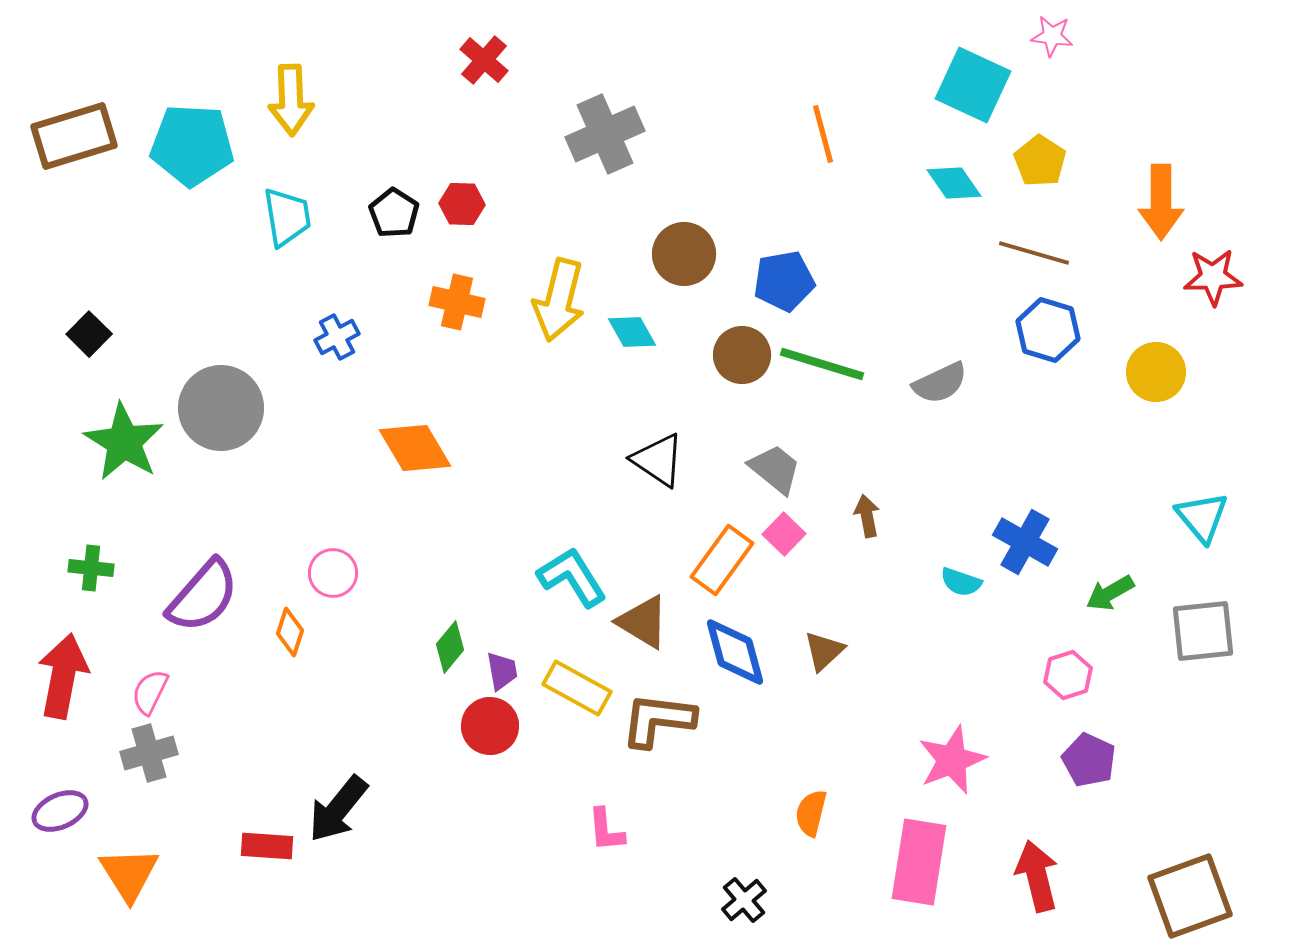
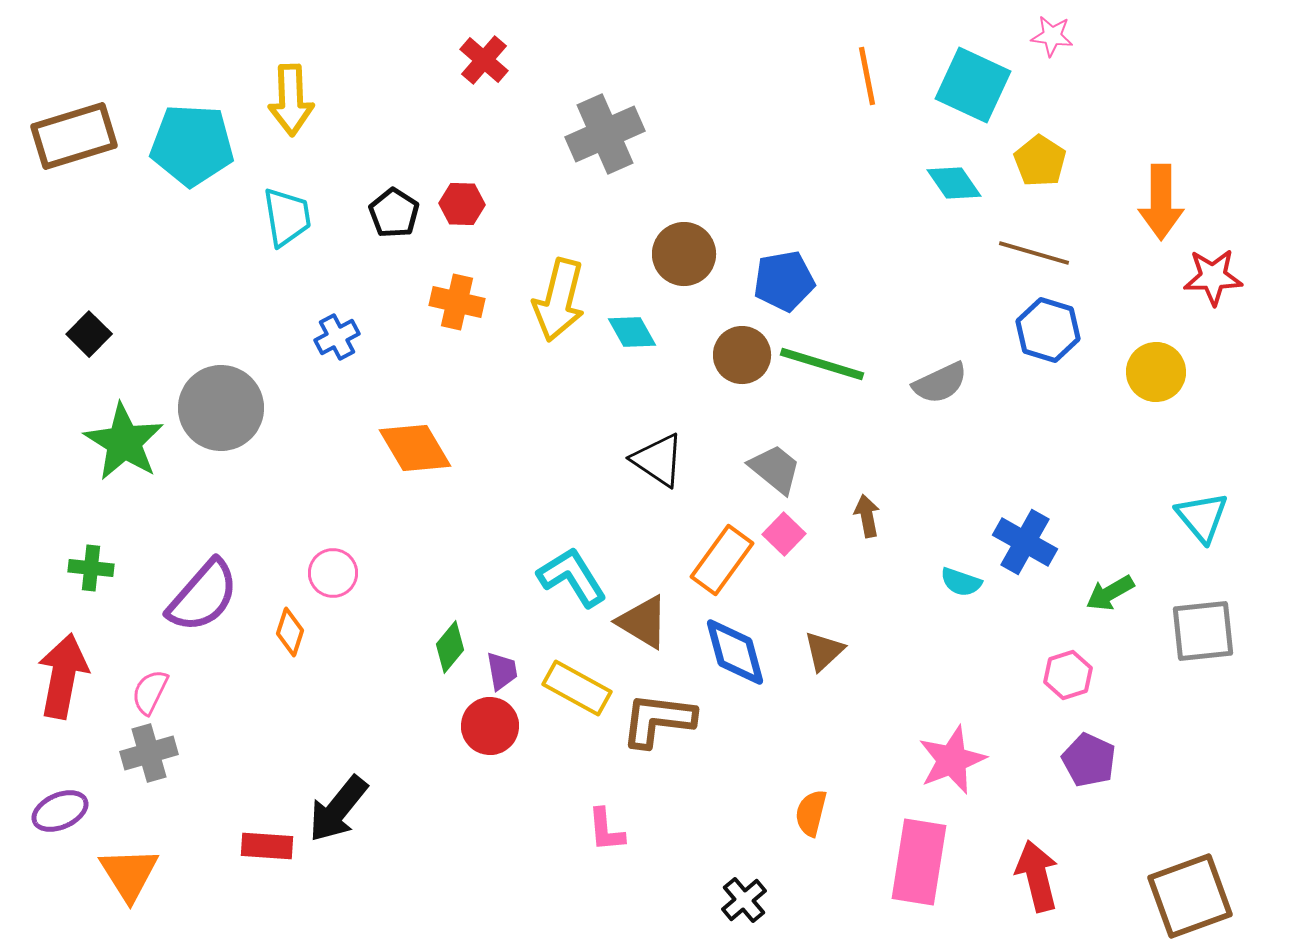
orange line at (823, 134): moved 44 px right, 58 px up; rotated 4 degrees clockwise
